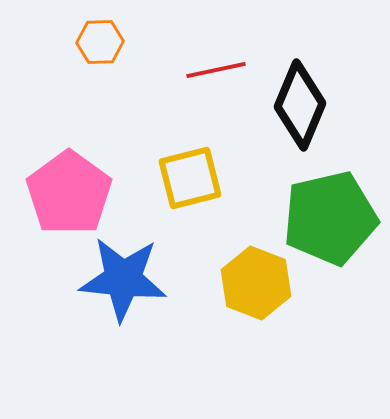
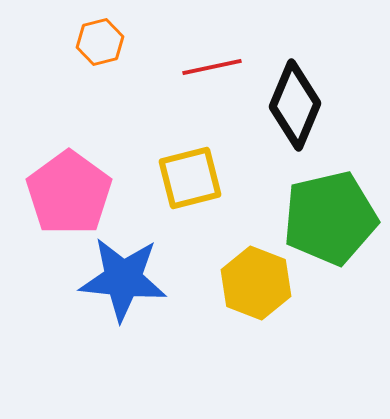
orange hexagon: rotated 12 degrees counterclockwise
red line: moved 4 px left, 3 px up
black diamond: moved 5 px left
